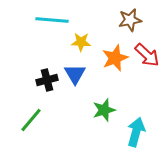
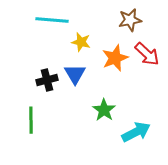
yellow star: rotated 12 degrees clockwise
red arrow: moved 1 px up
green star: rotated 20 degrees counterclockwise
green line: rotated 40 degrees counterclockwise
cyan arrow: rotated 48 degrees clockwise
